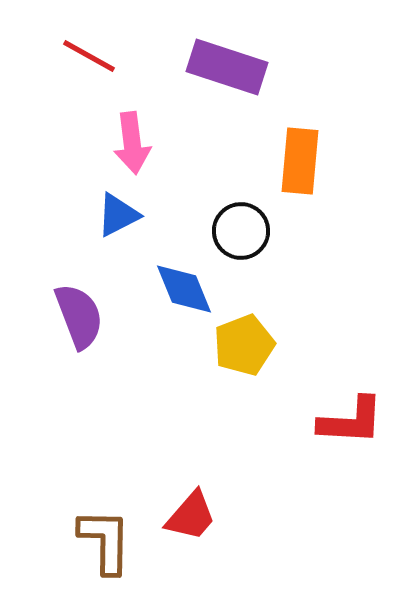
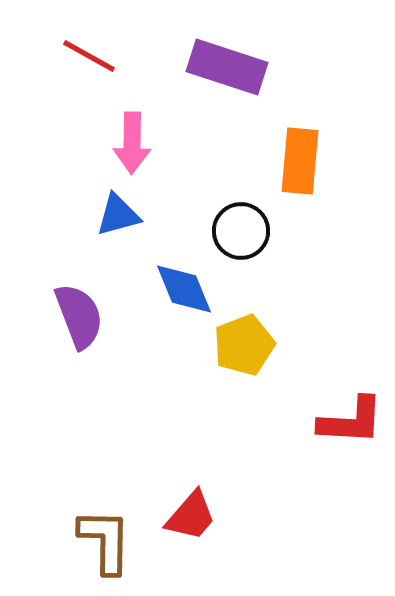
pink arrow: rotated 8 degrees clockwise
blue triangle: rotated 12 degrees clockwise
